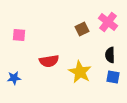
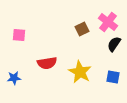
black semicircle: moved 4 px right, 11 px up; rotated 35 degrees clockwise
red semicircle: moved 2 px left, 2 px down
